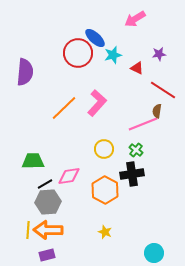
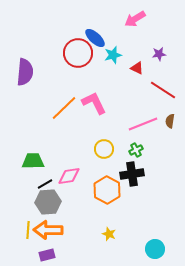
pink L-shape: moved 3 px left; rotated 68 degrees counterclockwise
brown semicircle: moved 13 px right, 10 px down
green cross: rotated 24 degrees clockwise
orange hexagon: moved 2 px right
yellow star: moved 4 px right, 2 px down
cyan circle: moved 1 px right, 4 px up
